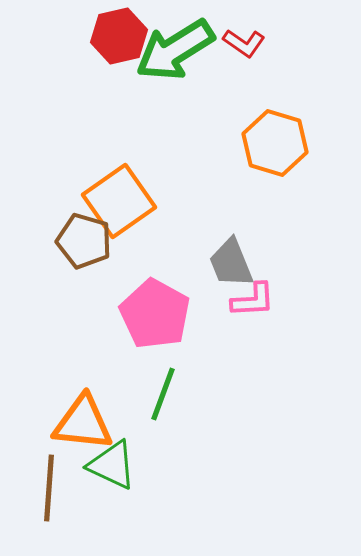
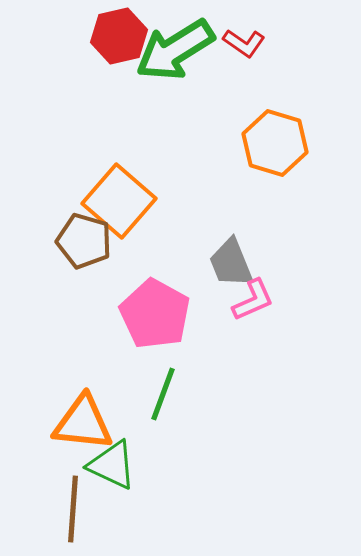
orange square: rotated 14 degrees counterclockwise
pink L-shape: rotated 21 degrees counterclockwise
brown line: moved 24 px right, 21 px down
